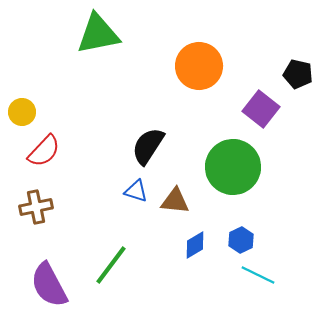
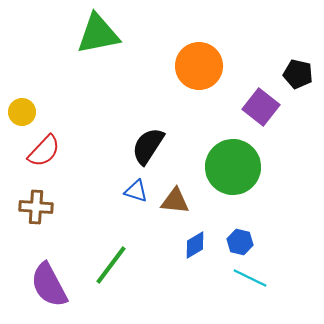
purple square: moved 2 px up
brown cross: rotated 16 degrees clockwise
blue hexagon: moved 1 px left, 2 px down; rotated 20 degrees counterclockwise
cyan line: moved 8 px left, 3 px down
